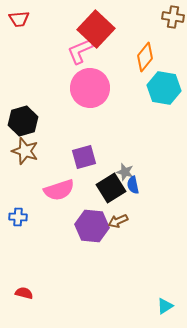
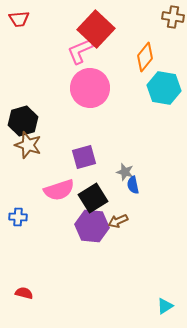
brown star: moved 3 px right, 6 px up
black square: moved 18 px left, 10 px down
